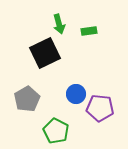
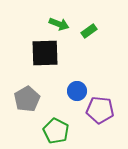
green arrow: rotated 54 degrees counterclockwise
green rectangle: rotated 28 degrees counterclockwise
black square: rotated 24 degrees clockwise
blue circle: moved 1 px right, 3 px up
purple pentagon: moved 2 px down
